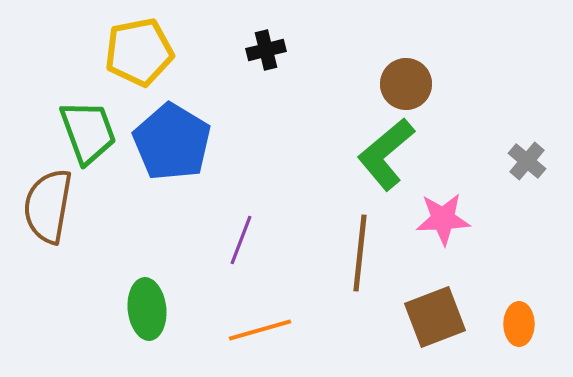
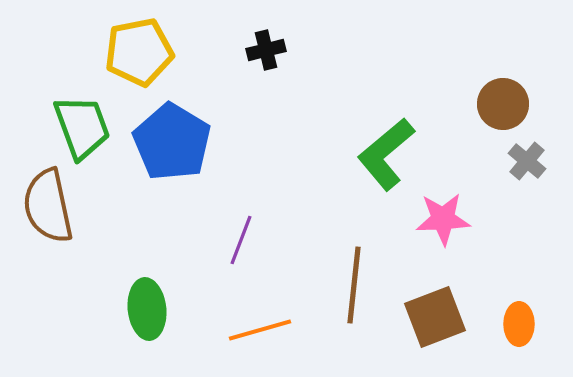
brown circle: moved 97 px right, 20 px down
green trapezoid: moved 6 px left, 5 px up
brown semicircle: rotated 22 degrees counterclockwise
brown line: moved 6 px left, 32 px down
